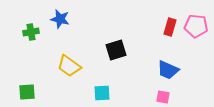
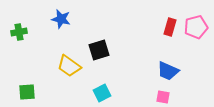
blue star: moved 1 px right
pink pentagon: moved 1 px down; rotated 20 degrees counterclockwise
green cross: moved 12 px left
black square: moved 17 px left
blue trapezoid: moved 1 px down
cyan square: rotated 24 degrees counterclockwise
